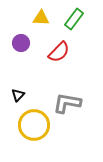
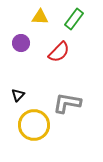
yellow triangle: moved 1 px left, 1 px up
